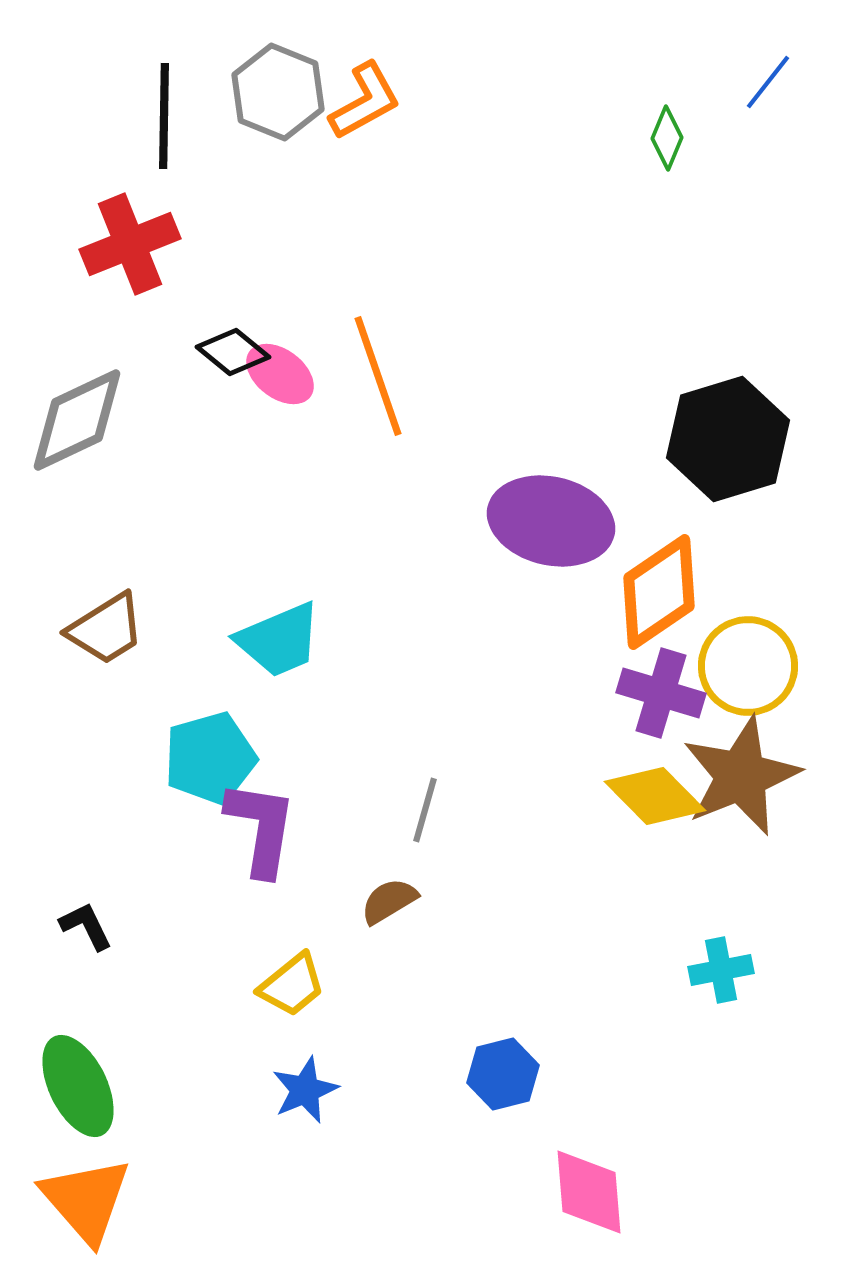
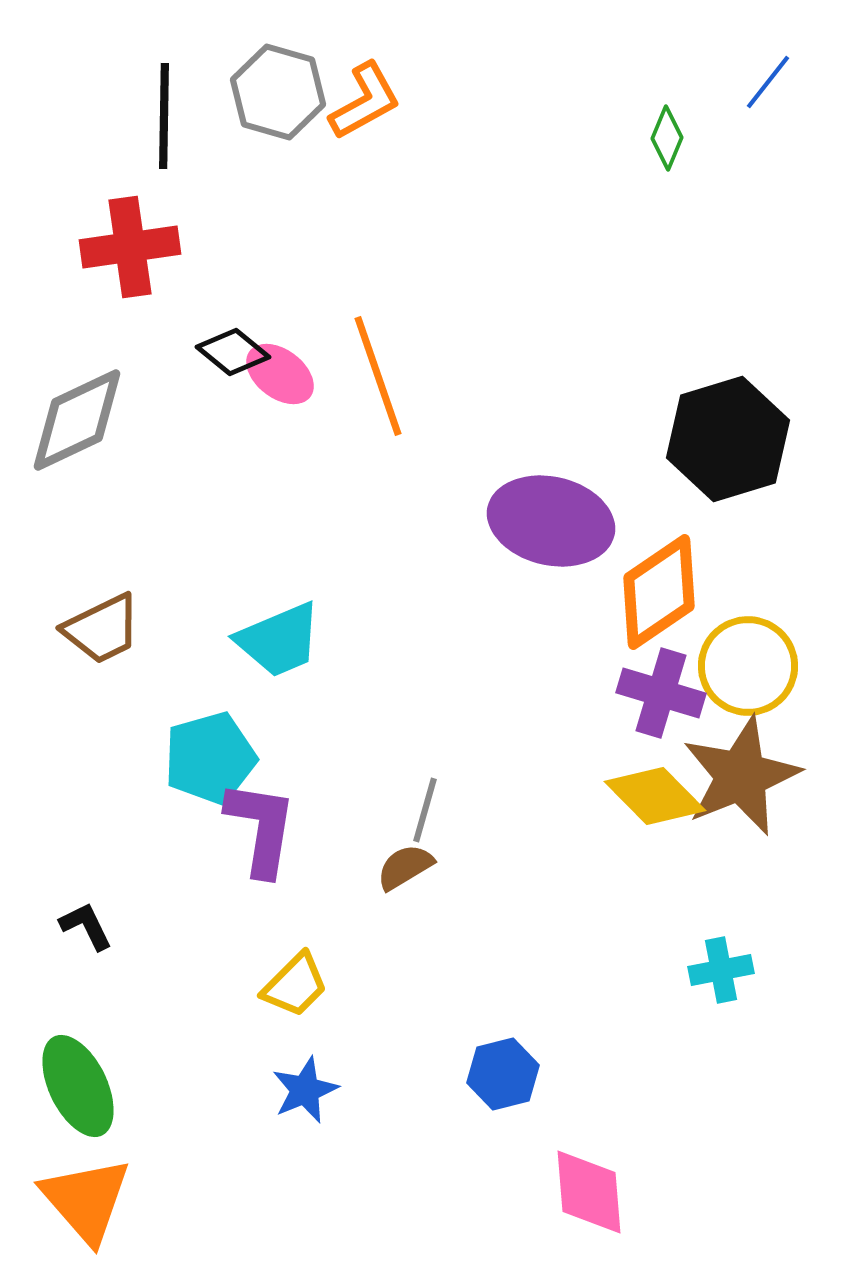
gray hexagon: rotated 6 degrees counterclockwise
red cross: moved 3 px down; rotated 14 degrees clockwise
brown trapezoid: moved 4 px left; rotated 6 degrees clockwise
brown semicircle: moved 16 px right, 34 px up
yellow trapezoid: moved 3 px right; rotated 6 degrees counterclockwise
